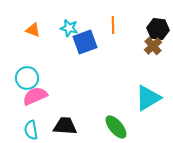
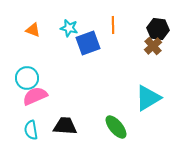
blue square: moved 3 px right, 1 px down
